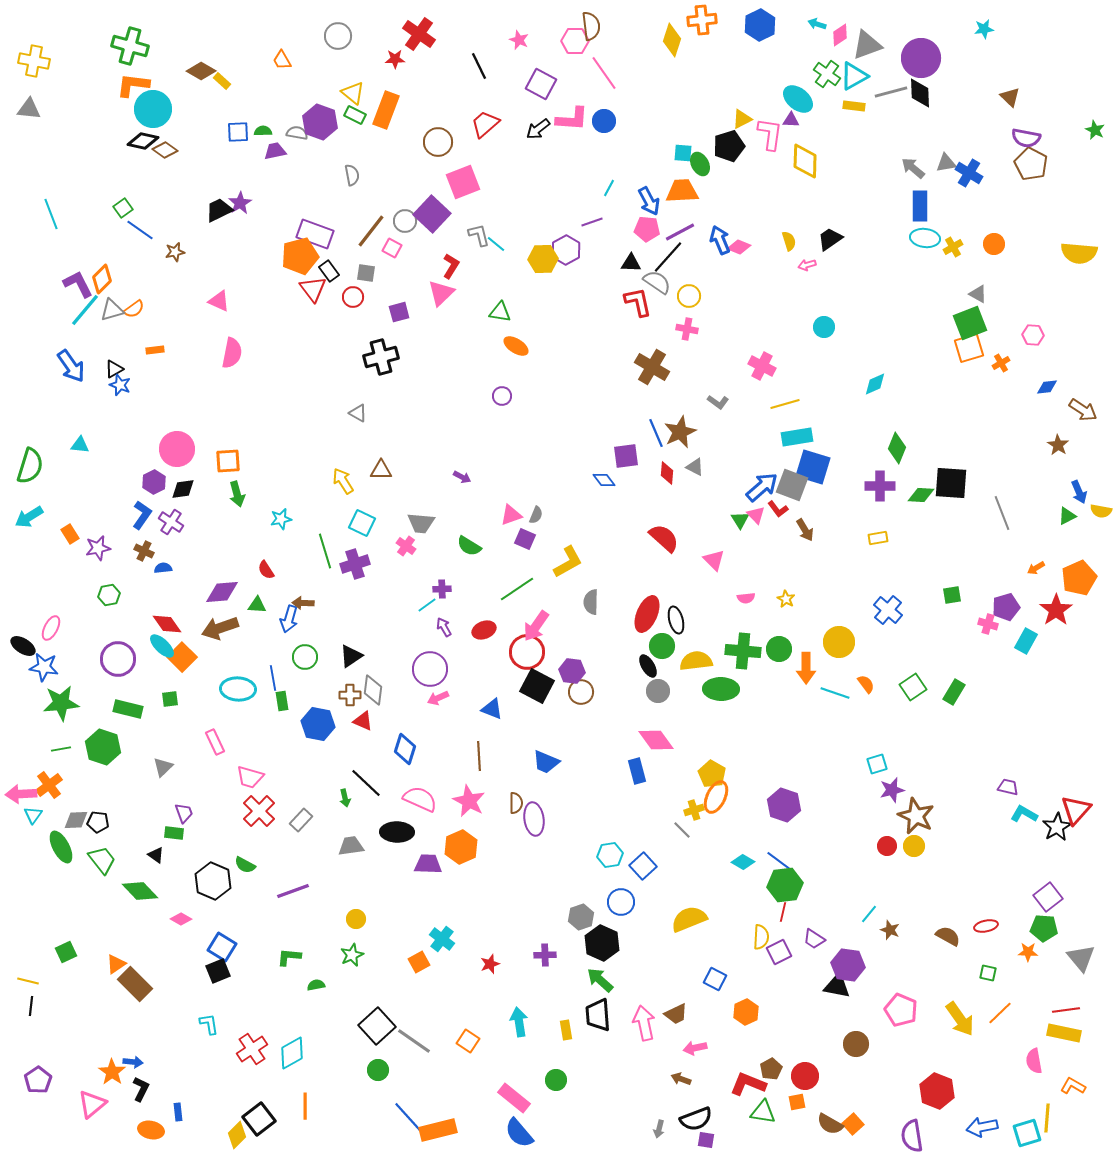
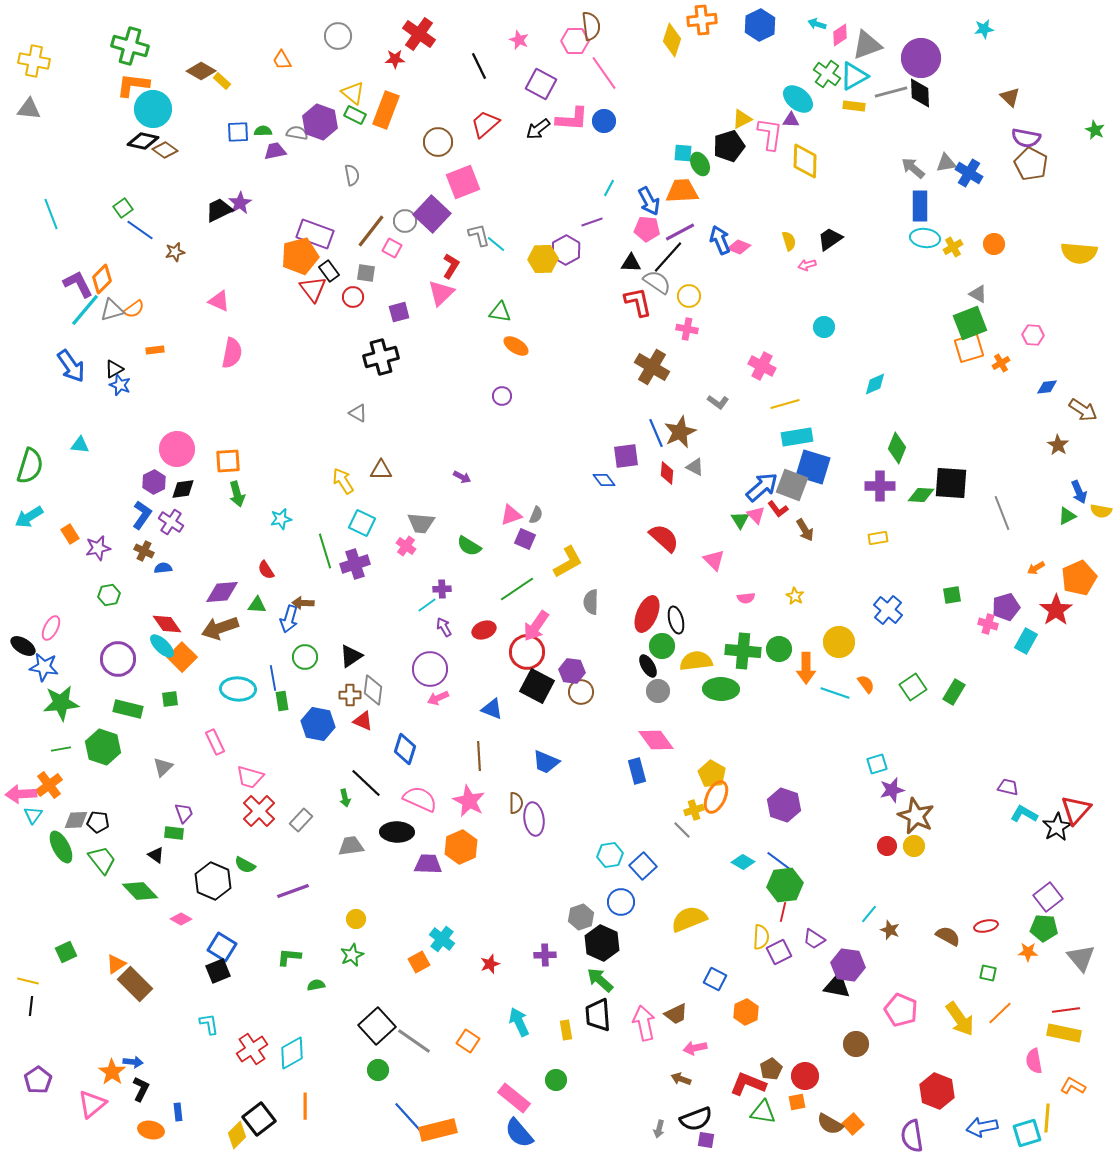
yellow star at (786, 599): moved 9 px right, 3 px up
cyan arrow at (519, 1022): rotated 16 degrees counterclockwise
